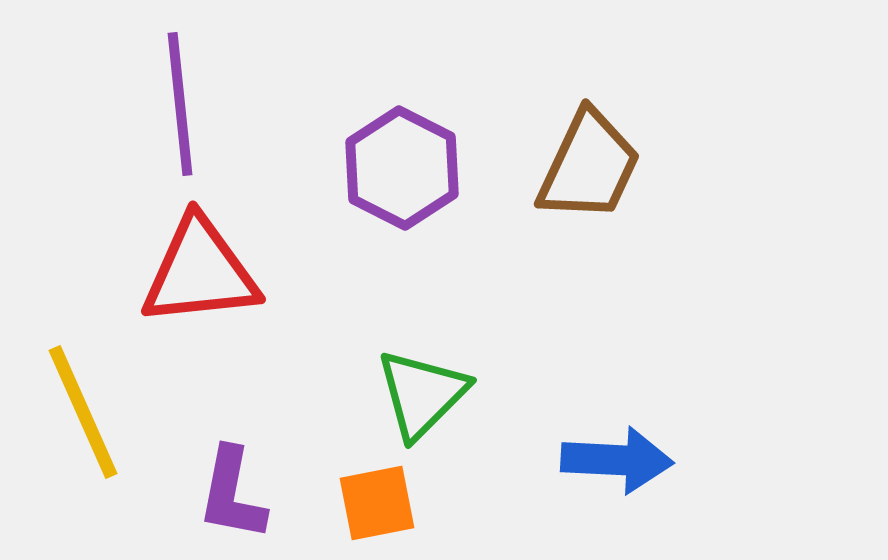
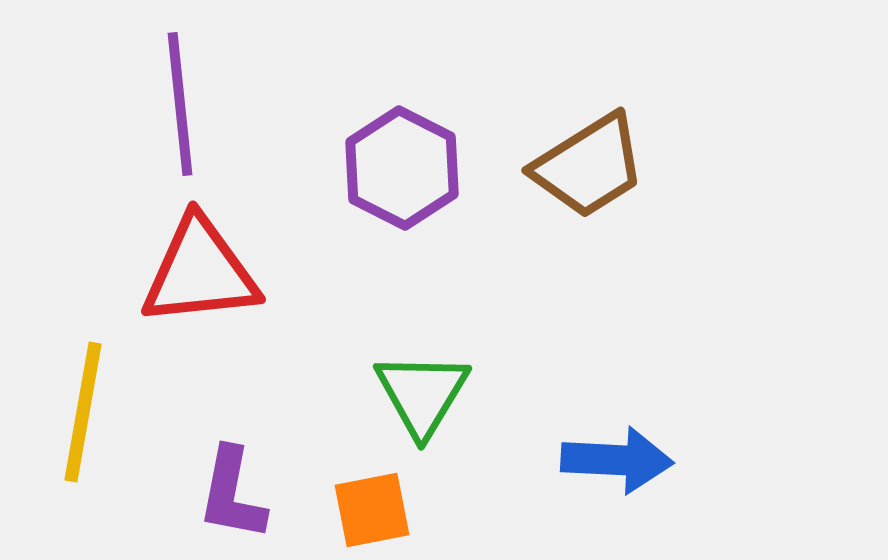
brown trapezoid: rotated 33 degrees clockwise
green triangle: rotated 14 degrees counterclockwise
yellow line: rotated 34 degrees clockwise
orange square: moved 5 px left, 7 px down
